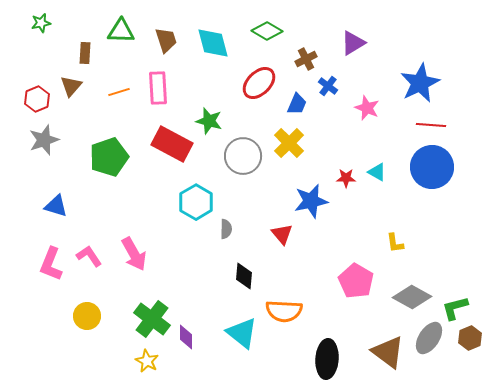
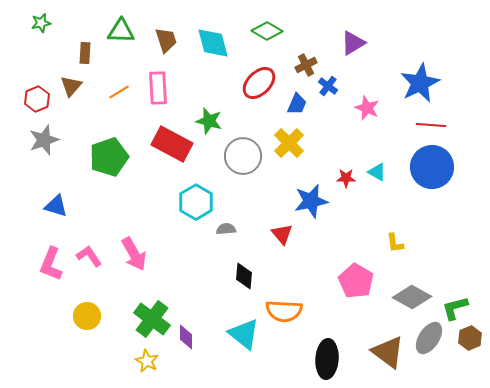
brown cross at (306, 59): moved 6 px down
orange line at (119, 92): rotated 15 degrees counterclockwise
gray semicircle at (226, 229): rotated 96 degrees counterclockwise
cyan triangle at (242, 333): moved 2 px right, 1 px down
